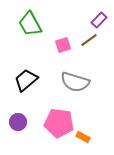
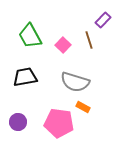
purple rectangle: moved 4 px right
green trapezoid: moved 12 px down
brown line: rotated 72 degrees counterclockwise
pink square: rotated 28 degrees counterclockwise
black trapezoid: moved 1 px left, 3 px up; rotated 30 degrees clockwise
orange rectangle: moved 30 px up
